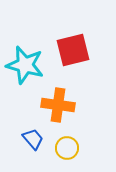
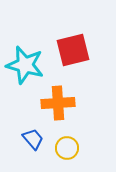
orange cross: moved 2 px up; rotated 12 degrees counterclockwise
